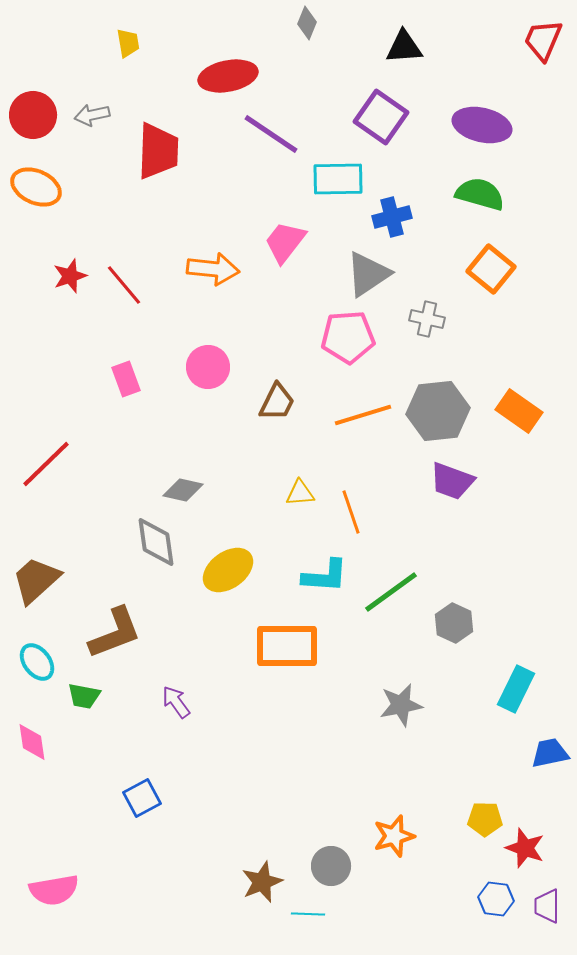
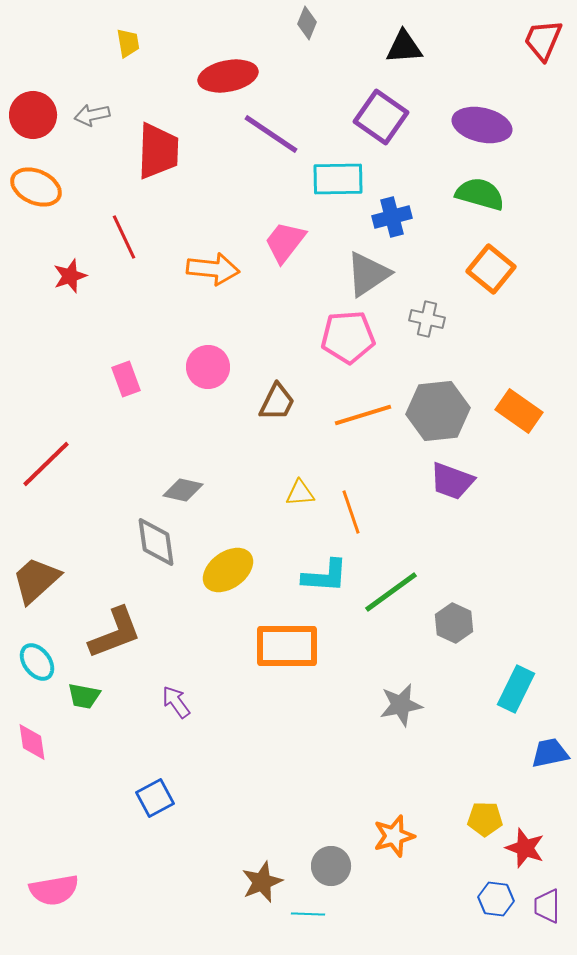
red line at (124, 285): moved 48 px up; rotated 15 degrees clockwise
blue square at (142, 798): moved 13 px right
